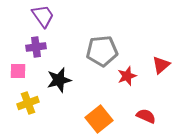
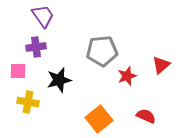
yellow cross: moved 1 px up; rotated 30 degrees clockwise
